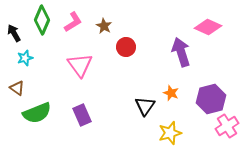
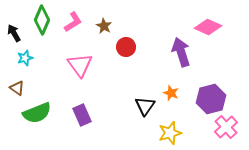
pink cross: moved 1 px left, 1 px down; rotated 10 degrees counterclockwise
